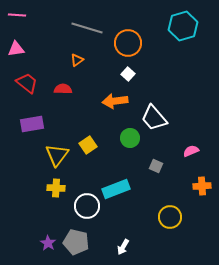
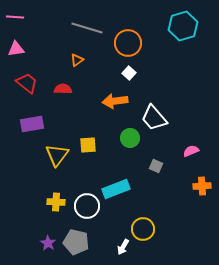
pink line: moved 2 px left, 2 px down
white square: moved 1 px right, 1 px up
yellow square: rotated 30 degrees clockwise
yellow cross: moved 14 px down
yellow circle: moved 27 px left, 12 px down
